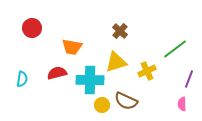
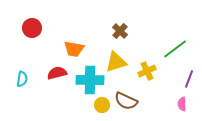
orange trapezoid: moved 2 px right, 2 px down
